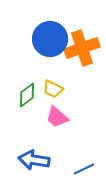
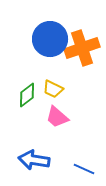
blue line: rotated 50 degrees clockwise
